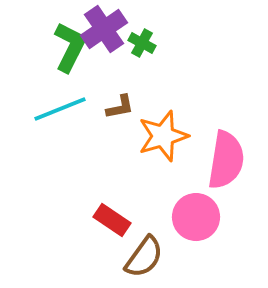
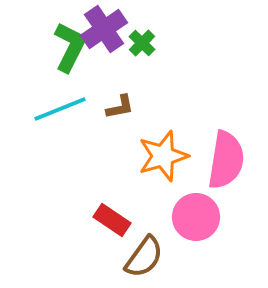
green cross: rotated 16 degrees clockwise
orange star: moved 20 px down
